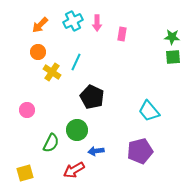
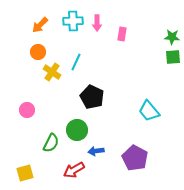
cyan cross: rotated 24 degrees clockwise
purple pentagon: moved 5 px left, 7 px down; rotated 30 degrees counterclockwise
